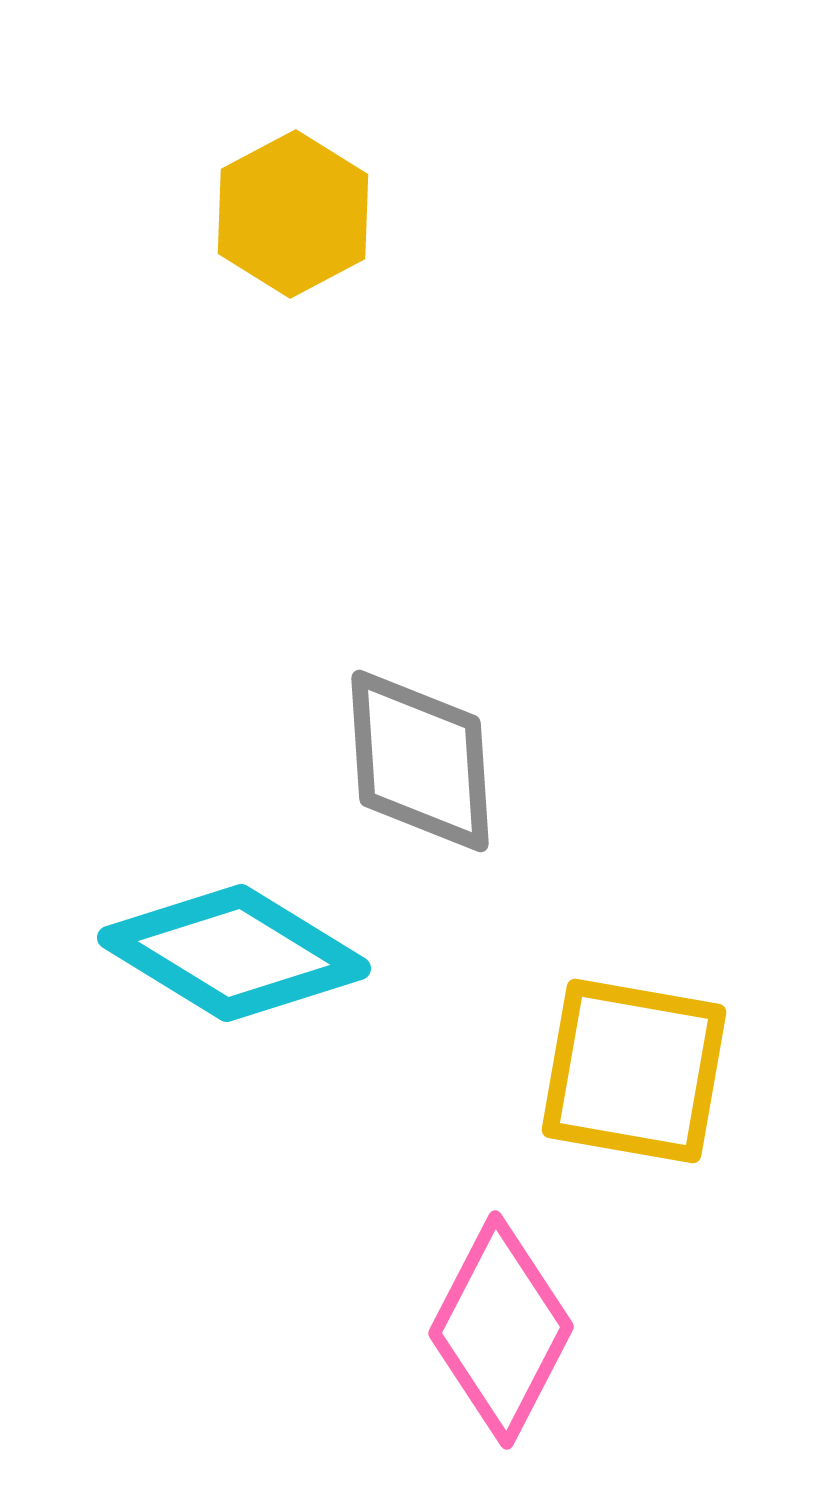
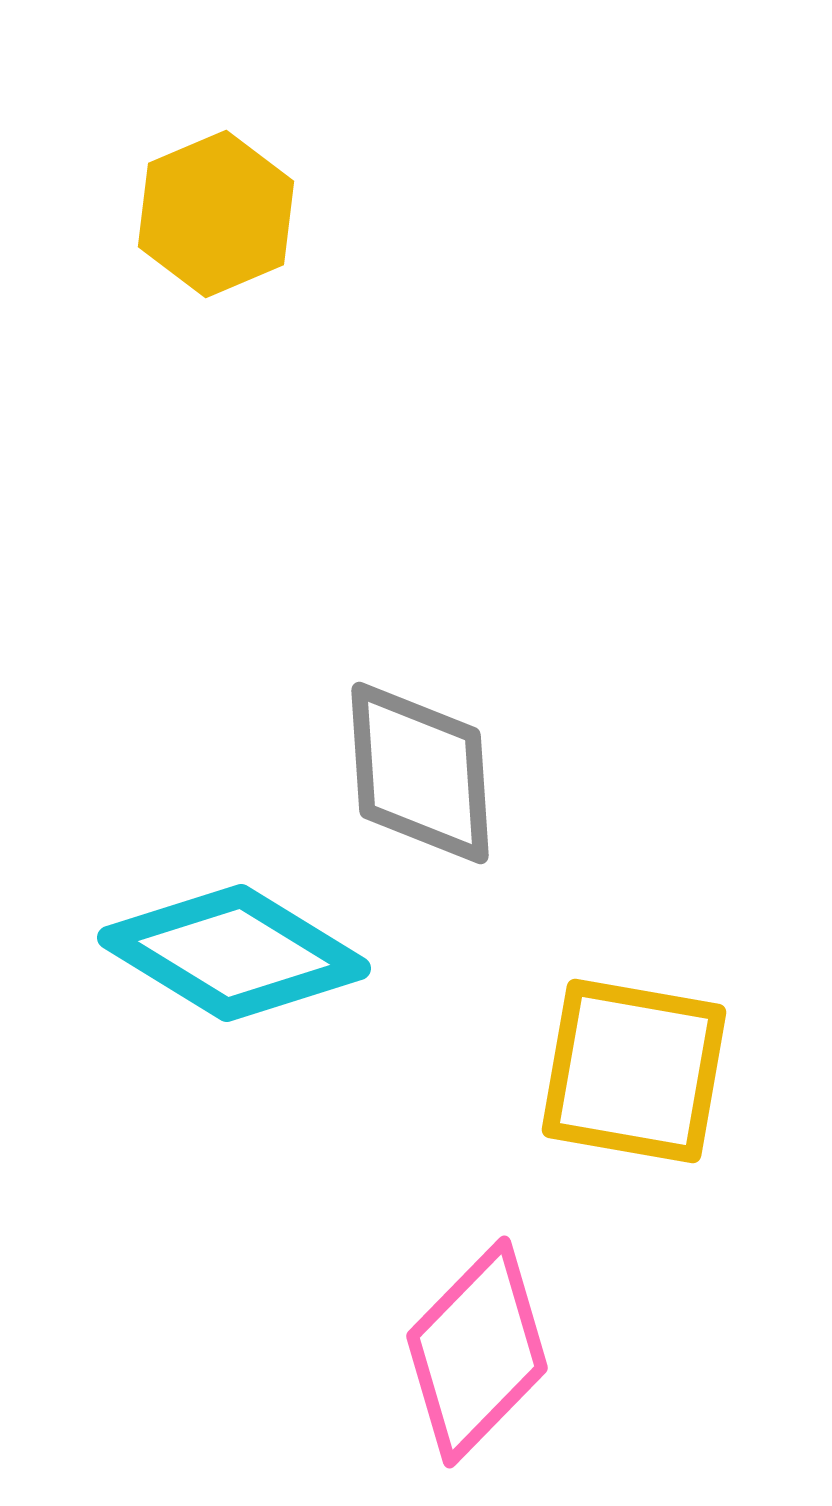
yellow hexagon: moved 77 px left; rotated 5 degrees clockwise
gray diamond: moved 12 px down
pink diamond: moved 24 px left, 22 px down; rotated 17 degrees clockwise
